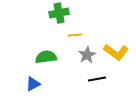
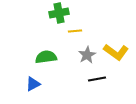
yellow line: moved 4 px up
